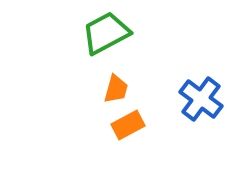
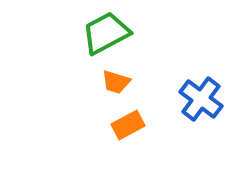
orange trapezoid: moved 7 px up; rotated 92 degrees clockwise
